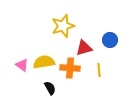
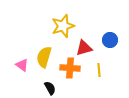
yellow semicircle: moved 5 px up; rotated 65 degrees counterclockwise
